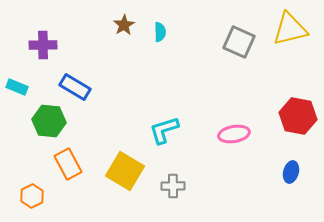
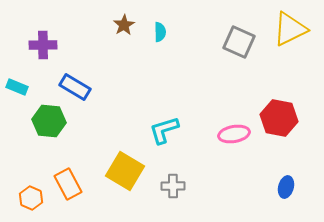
yellow triangle: rotated 12 degrees counterclockwise
red hexagon: moved 19 px left, 2 px down
orange rectangle: moved 20 px down
blue ellipse: moved 5 px left, 15 px down
orange hexagon: moved 1 px left, 2 px down; rotated 10 degrees counterclockwise
